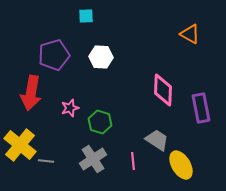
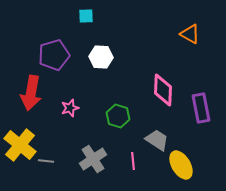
green hexagon: moved 18 px right, 6 px up
